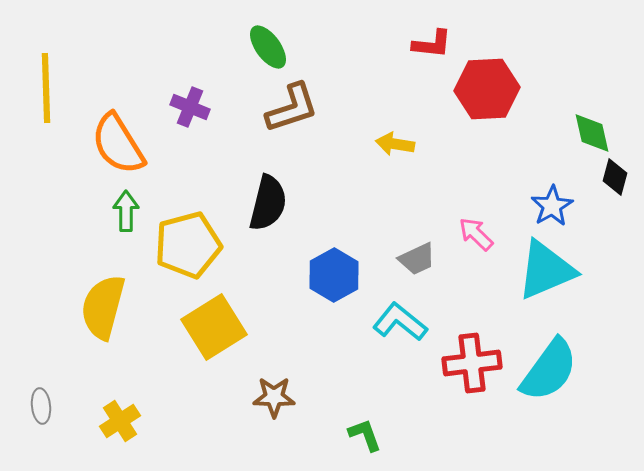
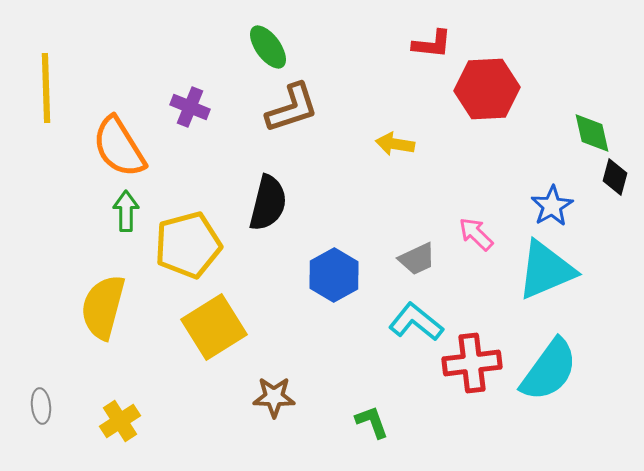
orange semicircle: moved 1 px right, 3 px down
cyan L-shape: moved 16 px right
green L-shape: moved 7 px right, 13 px up
